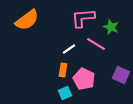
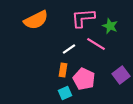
orange semicircle: moved 9 px right; rotated 10 degrees clockwise
green star: moved 1 px left, 1 px up
purple square: rotated 30 degrees clockwise
